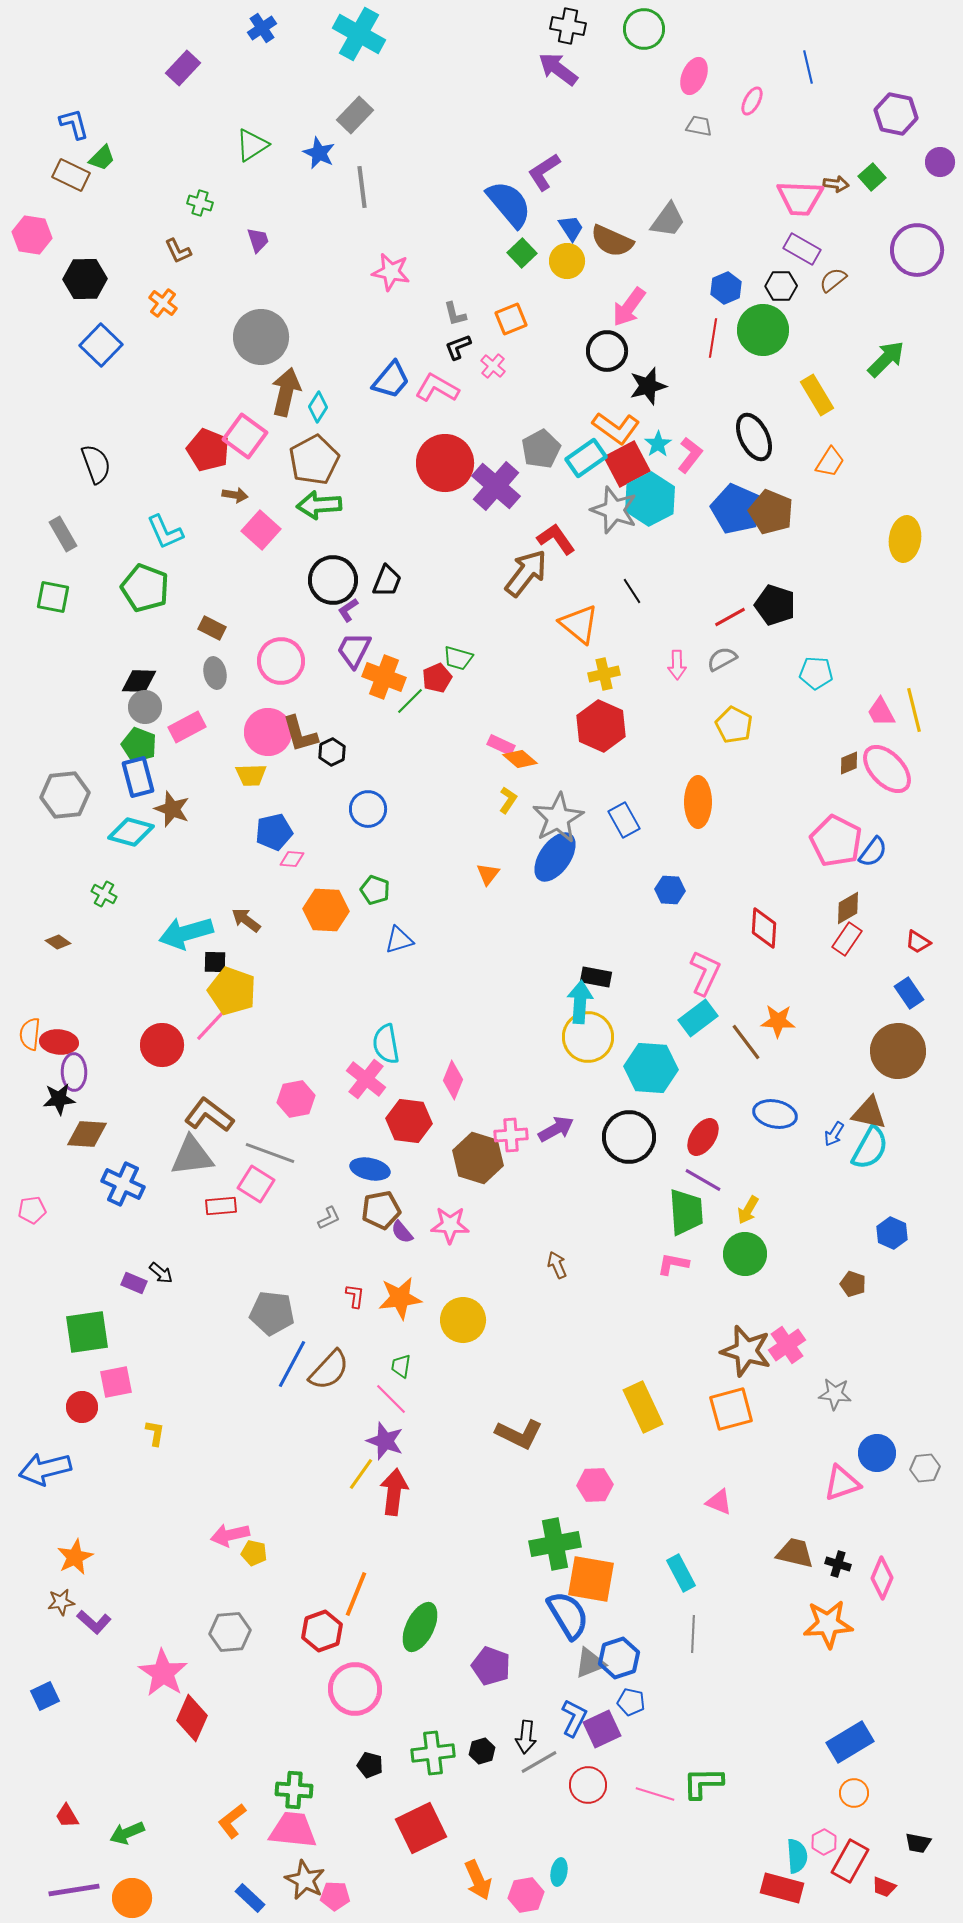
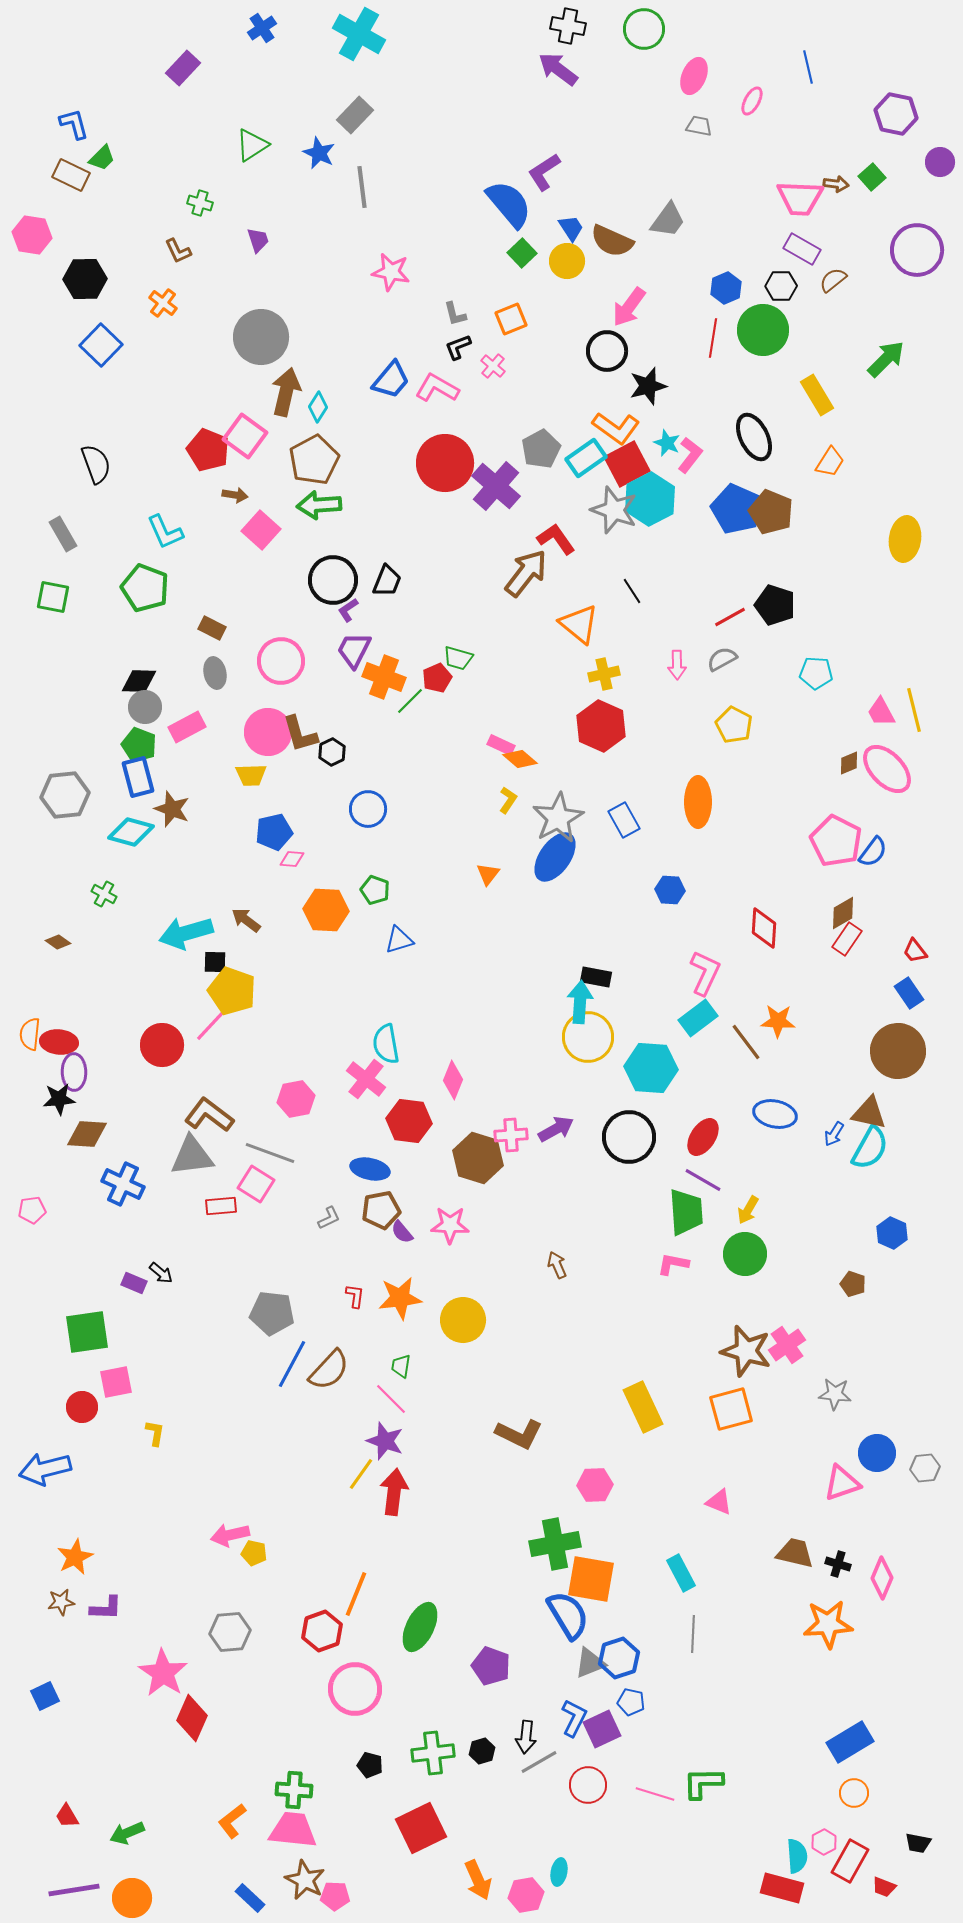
cyan star at (658, 444): moved 9 px right, 1 px up; rotated 16 degrees counterclockwise
brown diamond at (848, 908): moved 5 px left, 5 px down
red trapezoid at (918, 942): moved 3 px left, 9 px down; rotated 20 degrees clockwise
purple L-shape at (94, 1622): moved 12 px right, 14 px up; rotated 40 degrees counterclockwise
